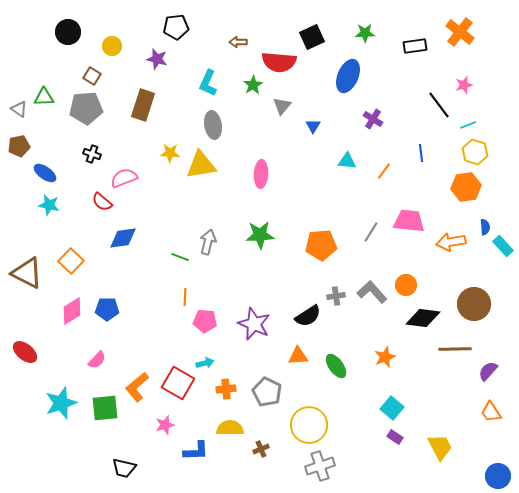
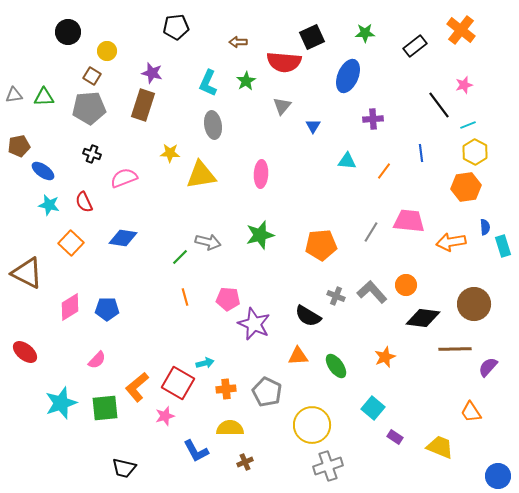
orange cross at (460, 32): moved 1 px right, 2 px up
yellow circle at (112, 46): moved 5 px left, 5 px down
black rectangle at (415, 46): rotated 30 degrees counterclockwise
purple star at (157, 59): moved 5 px left, 14 px down
red semicircle at (279, 62): moved 5 px right
green star at (253, 85): moved 7 px left, 4 px up
gray pentagon at (86, 108): moved 3 px right
gray triangle at (19, 109): moved 5 px left, 14 px up; rotated 42 degrees counterclockwise
purple cross at (373, 119): rotated 36 degrees counterclockwise
yellow hexagon at (475, 152): rotated 10 degrees clockwise
yellow triangle at (201, 165): moved 10 px down
blue ellipse at (45, 173): moved 2 px left, 2 px up
red semicircle at (102, 202): moved 18 px left; rotated 25 degrees clockwise
green star at (260, 235): rotated 12 degrees counterclockwise
blue diamond at (123, 238): rotated 16 degrees clockwise
gray arrow at (208, 242): rotated 90 degrees clockwise
cyan rectangle at (503, 246): rotated 25 degrees clockwise
green line at (180, 257): rotated 66 degrees counterclockwise
orange square at (71, 261): moved 18 px up
gray cross at (336, 296): rotated 30 degrees clockwise
orange line at (185, 297): rotated 18 degrees counterclockwise
pink diamond at (72, 311): moved 2 px left, 4 px up
black semicircle at (308, 316): rotated 64 degrees clockwise
pink pentagon at (205, 321): moved 23 px right, 22 px up
purple semicircle at (488, 371): moved 4 px up
cyan square at (392, 408): moved 19 px left
orange trapezoid at (491, 412): moved 20 px left
pink star at (165, 425): moved 9 px up
yellow circle at (309, 425): moved 3 px right
yellow trapezoid at (440, 447): rotated 40 degrees counterclockwise
brown cross at (261, 449): moved 16 px left, 13 px down
blue L-shape at (196, 451): rotated 64 degrees clockwise
gray cross at (320, 466): moved 8 px right
